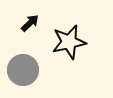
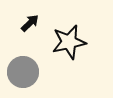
gray circle: moved 2 px down
